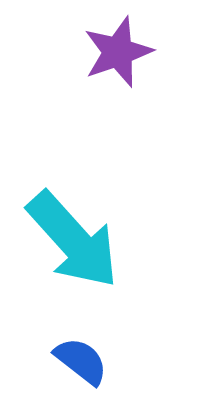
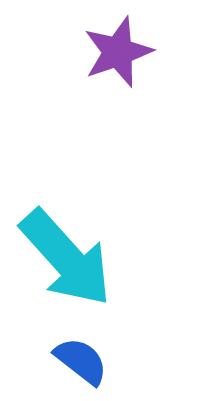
cyan arrow: moved 7 px left, 18 px down
